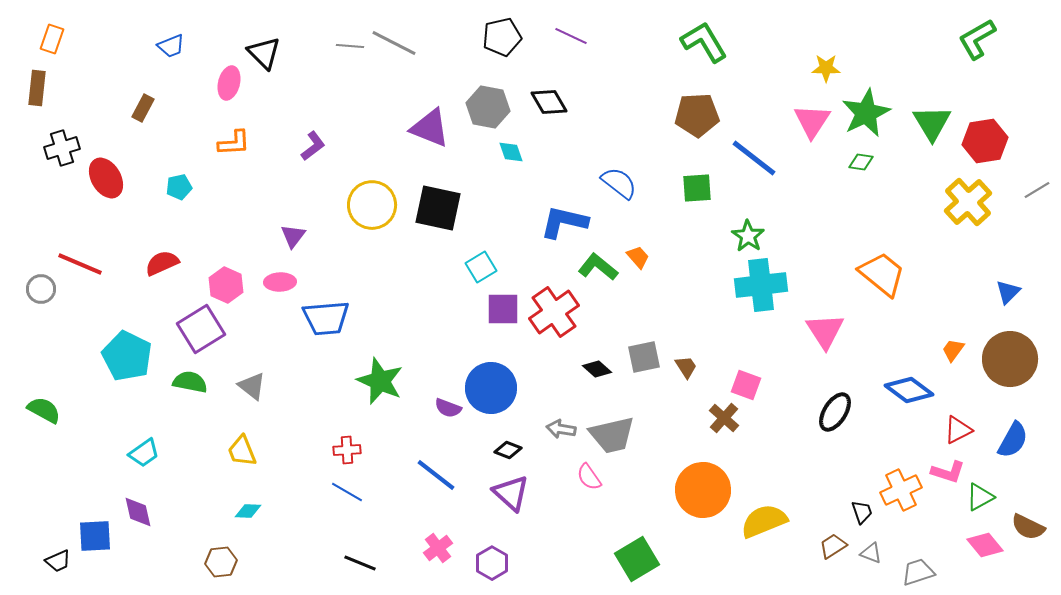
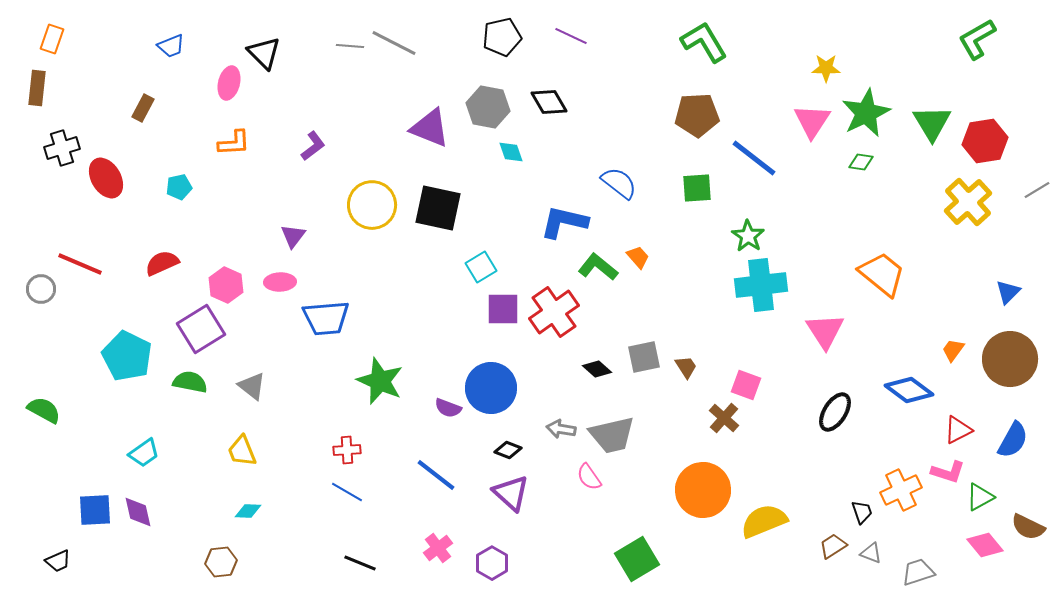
blue square at (95, 536): moved 26 px up
